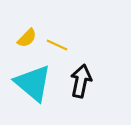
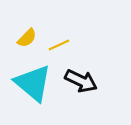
yellow line: moved 2 px right; rotated 50 degrees counterclockwise
black arrow: rotated 104 degrees clockwise
